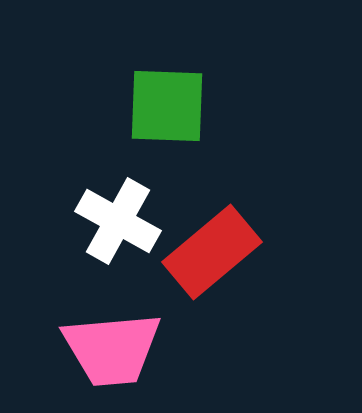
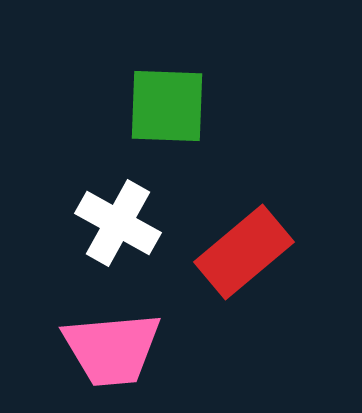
white cross: moved 2 px down
red rectangle: moved 32 px right
